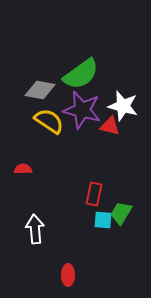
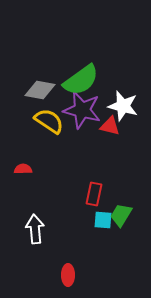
green semicircle: moved 6 px down
green trapezoid: moved 2 px down
